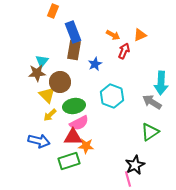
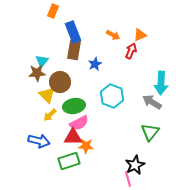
red arrow: moved 7 px right
green triangle: rotated 18 degrees counterclockwise
